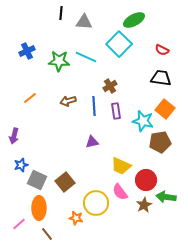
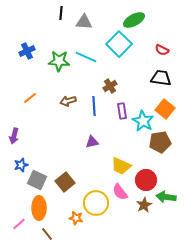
purple rectangle: moved 6 px right
cyan star: rotated 15 degrees clockwise
